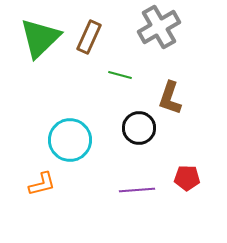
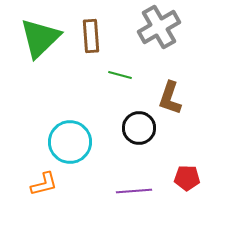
brown rectangle: moved 2 px right, 1 px up; rotated 28 degrees counterclockwise
cyan circle: moved 2 px down
orange L-shape: moved 2 px right
purple line: moved 3 px left, 1 px down
